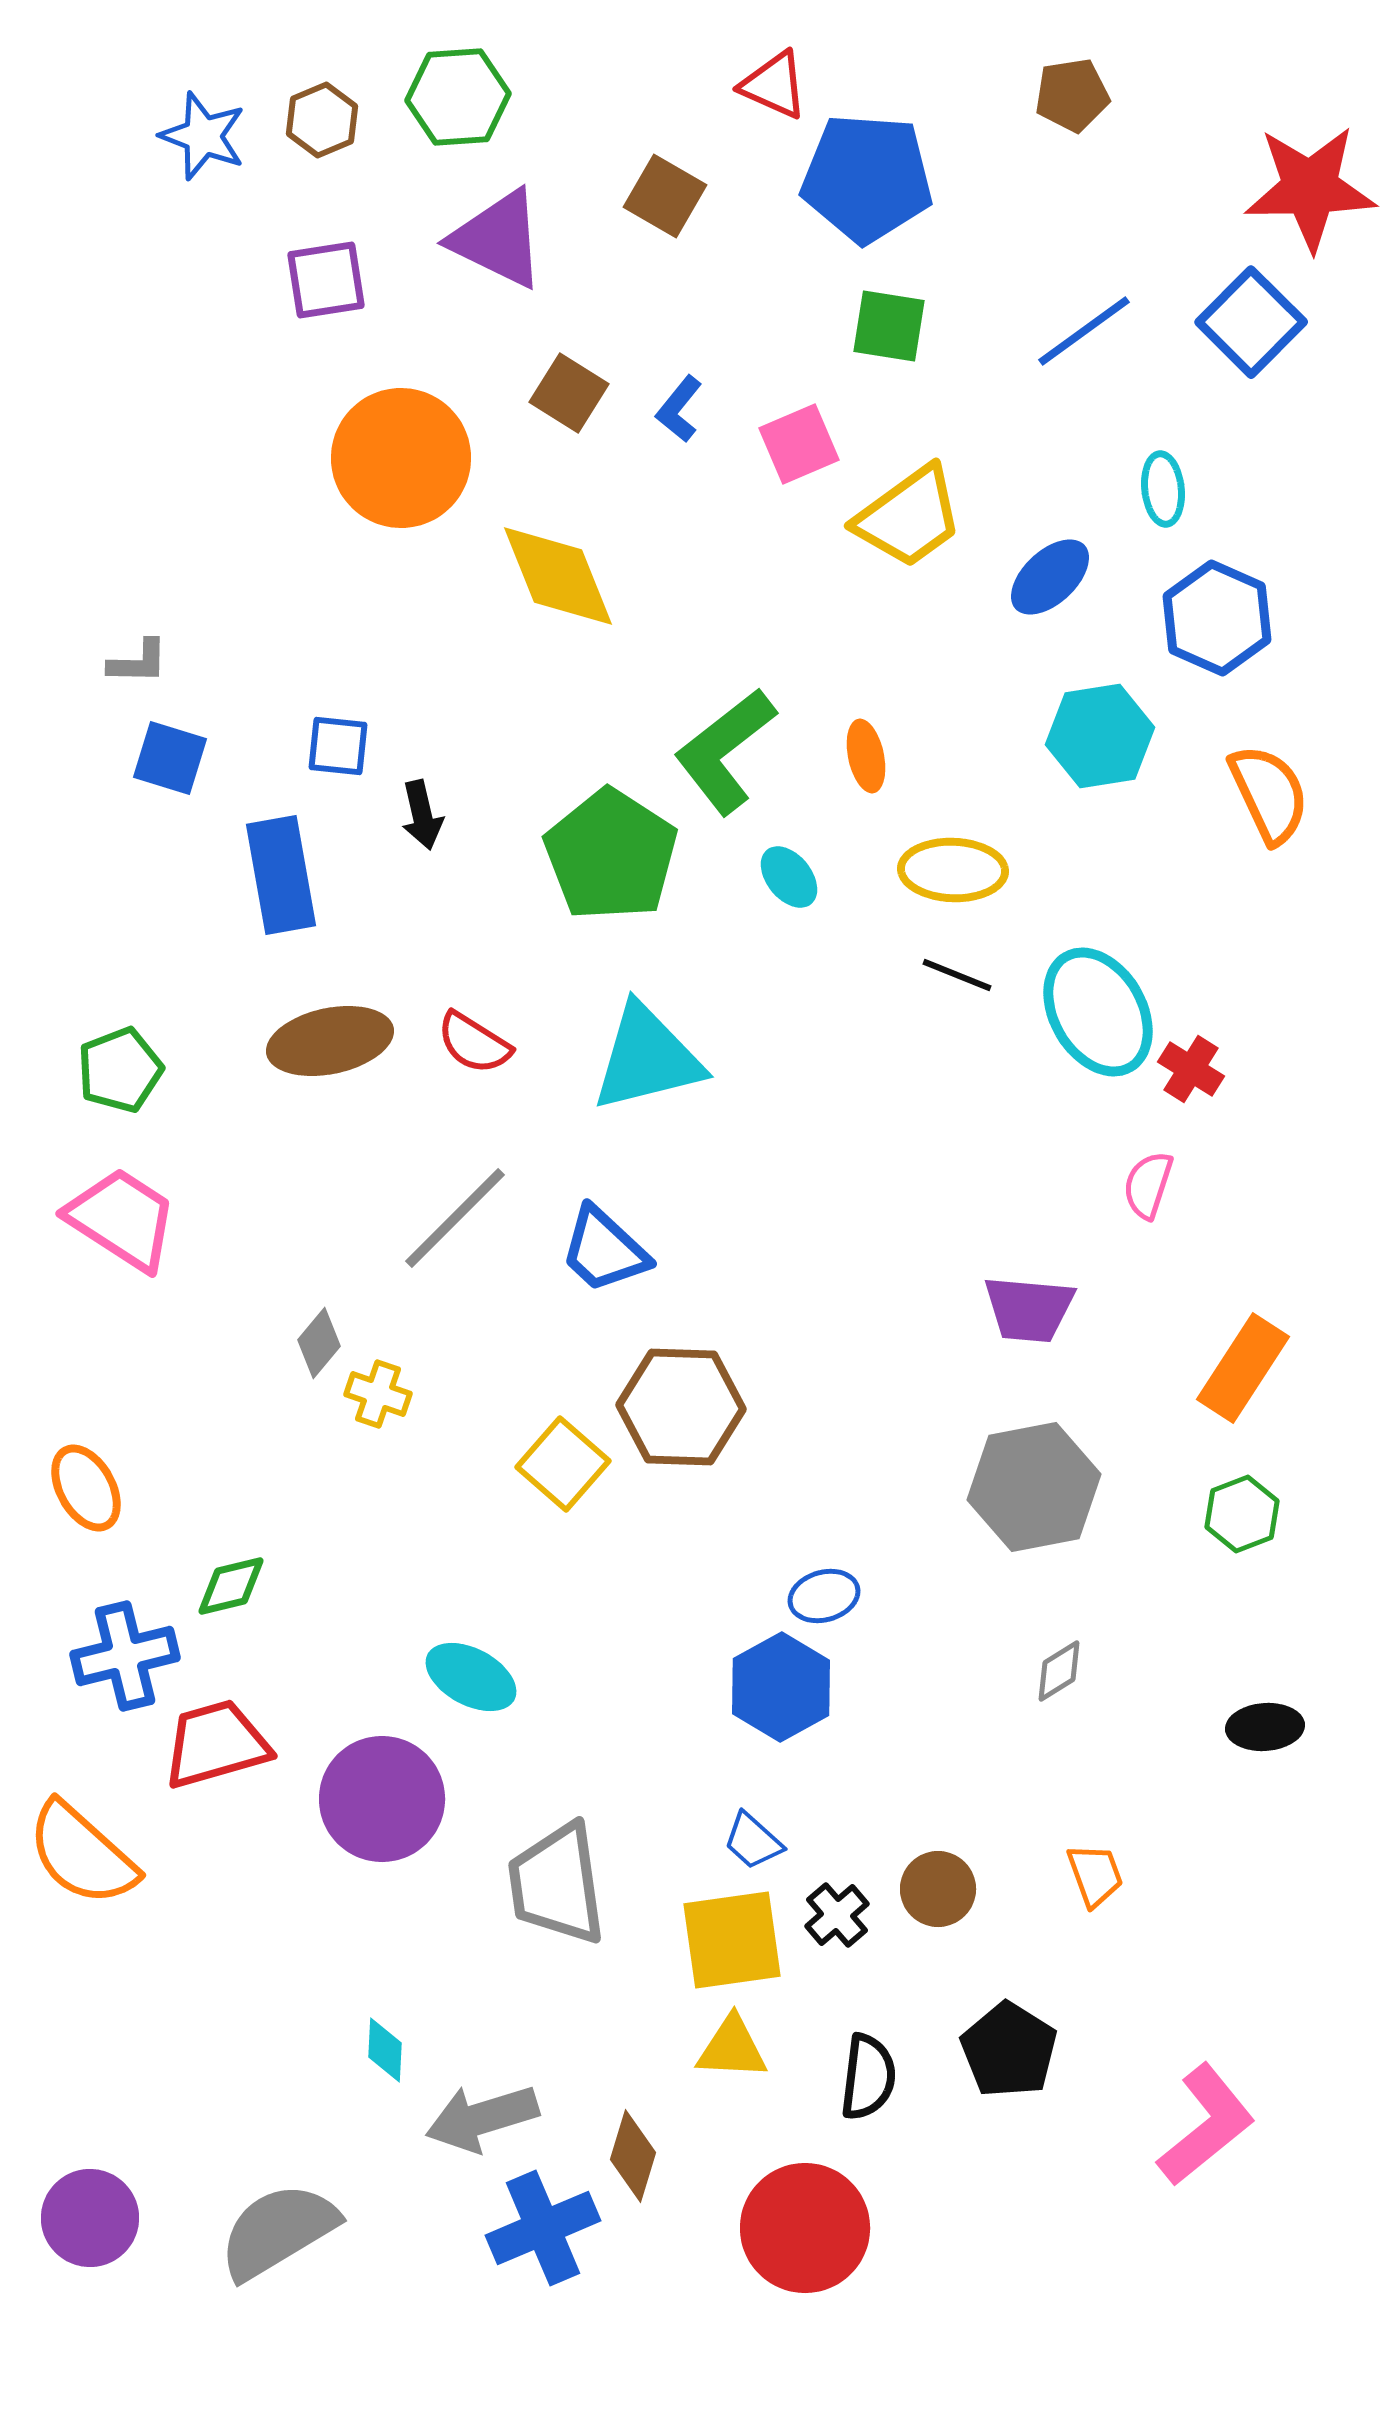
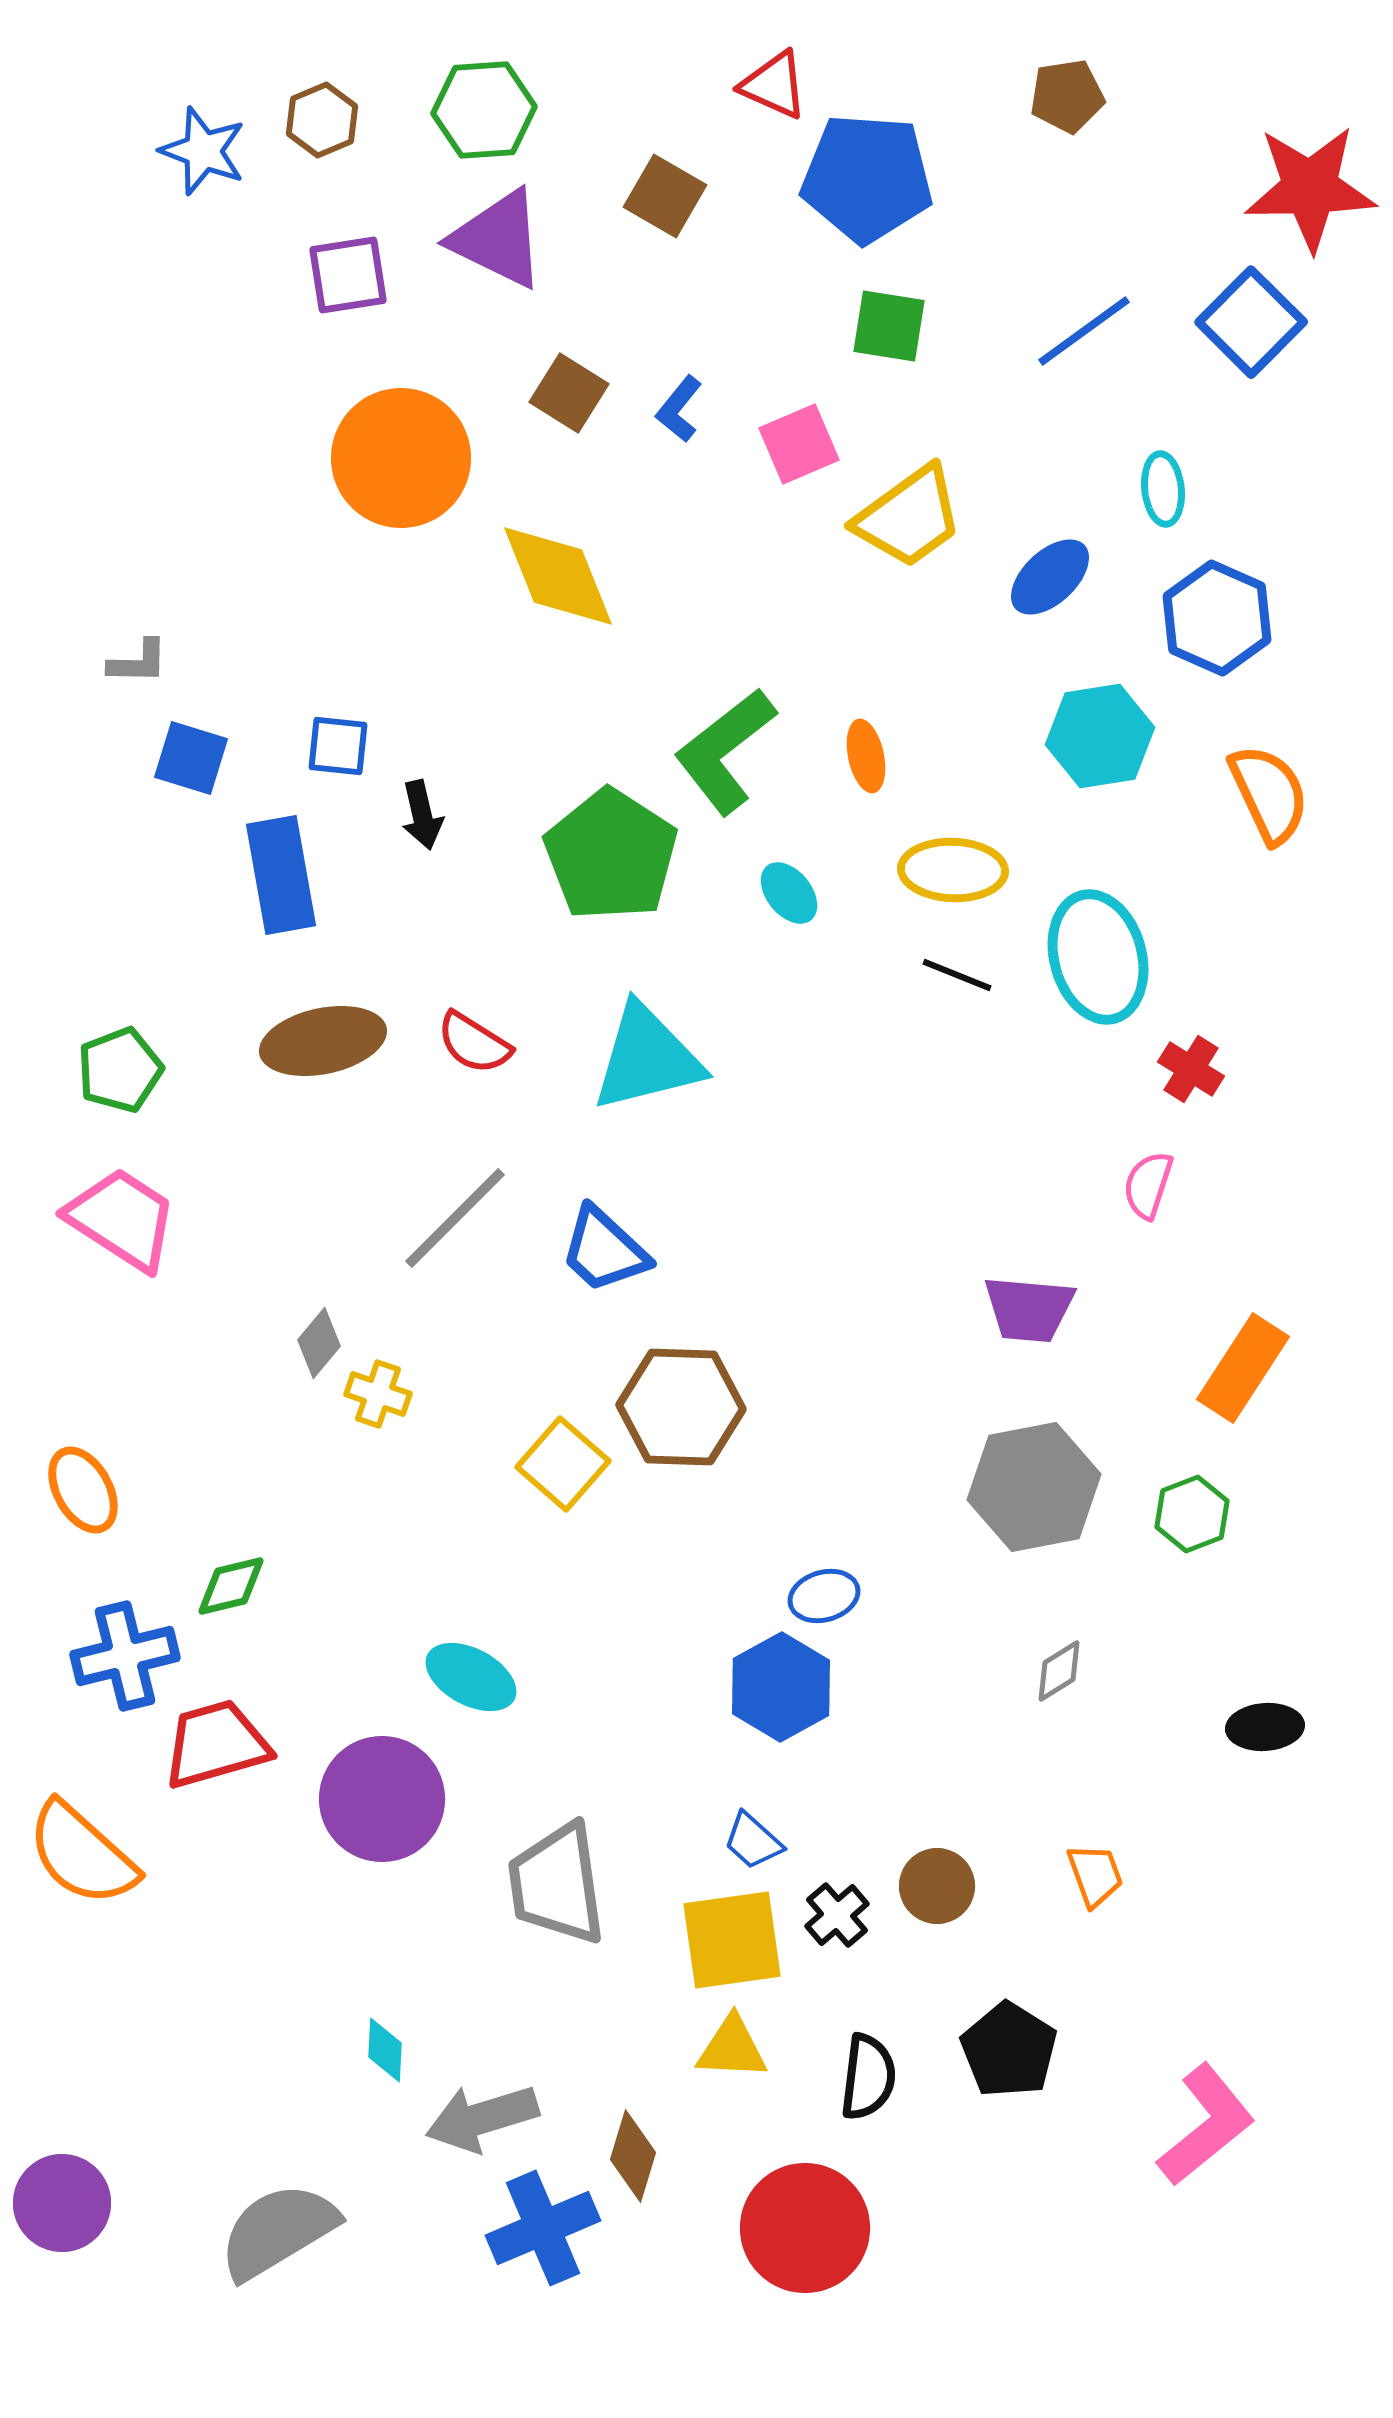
brown pentagon at (1072, 95): moved 5 px left, 1 px down
green hexagon at (458, 97): moved 26 px right, 13 px down
blue star at (203, 136): moved 15 px down
purple square at (326, 280): moved 22 px right, 5 px up
blue square at (170, 758): moved 21 px right
cyan ellipse at (789, 877): moved 16 px down
cyan ellipse at (1098, 1012): moved 55 px up; rotated 15 degrees clockwise
brown ellipse at (330, 1041): moved 7 px left
orange ellipse at (86, 1488): moved 3 px left, 2 px down
green hexagon at (1242, 1514): moved 50 px left
brown circle at (938, 1889): moved 1 px left, 3 px up
purple circle at (90, 2218): moved 28 px left, 15 px up
